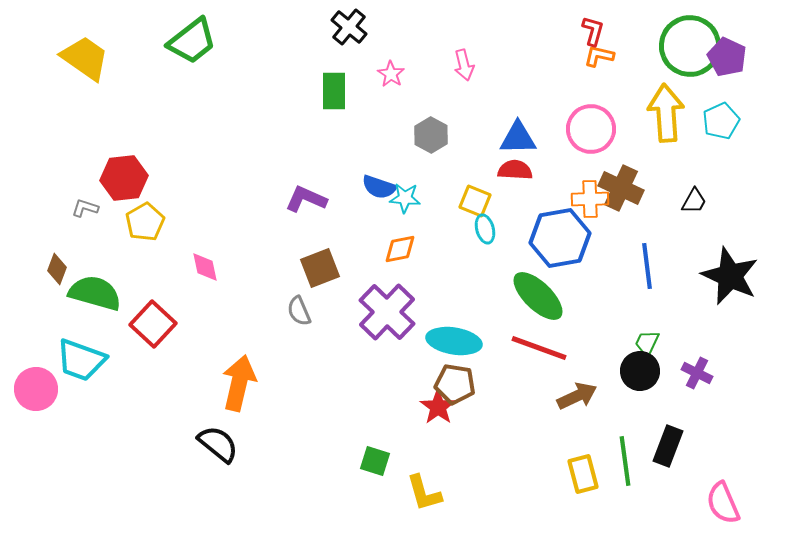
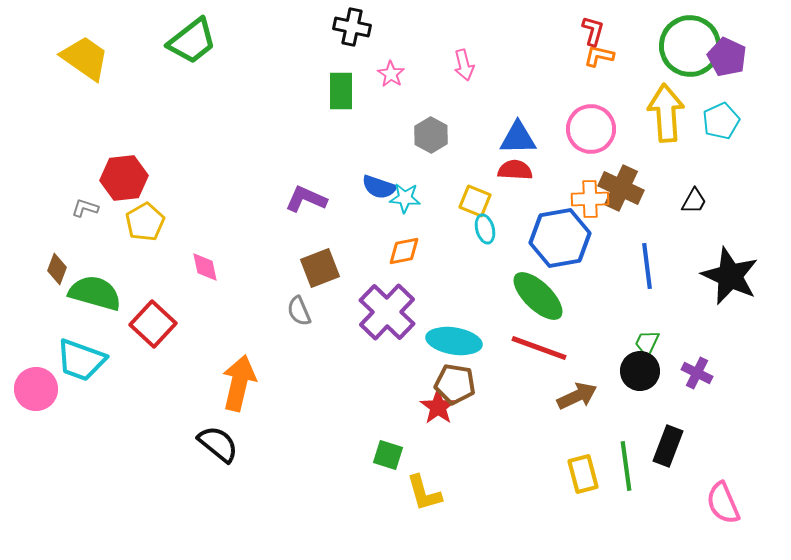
black cross at (349, 27): moved 3 px right; rotated 27 degrees counterclockwise
green rectangle at (334, 91): moved 7 px right
orange diamond at (400, 249): moved 4 px right, 2 px down
green square at (375, 461): moved 13 px right, 6 px up
green line at (625, 461): moved 1 px right, 5 px down
